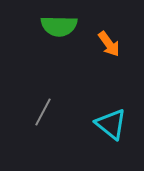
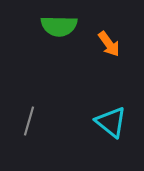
gray line: moved 14 px left, 9 px down; rotated 12 degrees counterclockwise
cyan triangle: moved 2 px up
